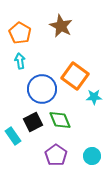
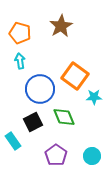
brown star: rotated 15 degrees clockwise
orange pentagon: rotated 15 degrees counterclockwise
blue circle: moved 2 px left
green diamond: moved 4 px right, 3 px up
cyan rectangle: moved 5 px down
